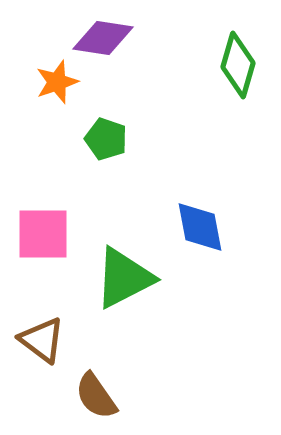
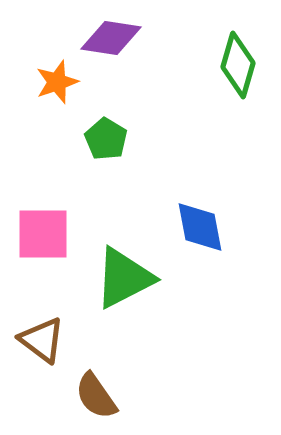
purple diamond: moved 8 px right
green pentagon: rotated 12 degrees clockwise
